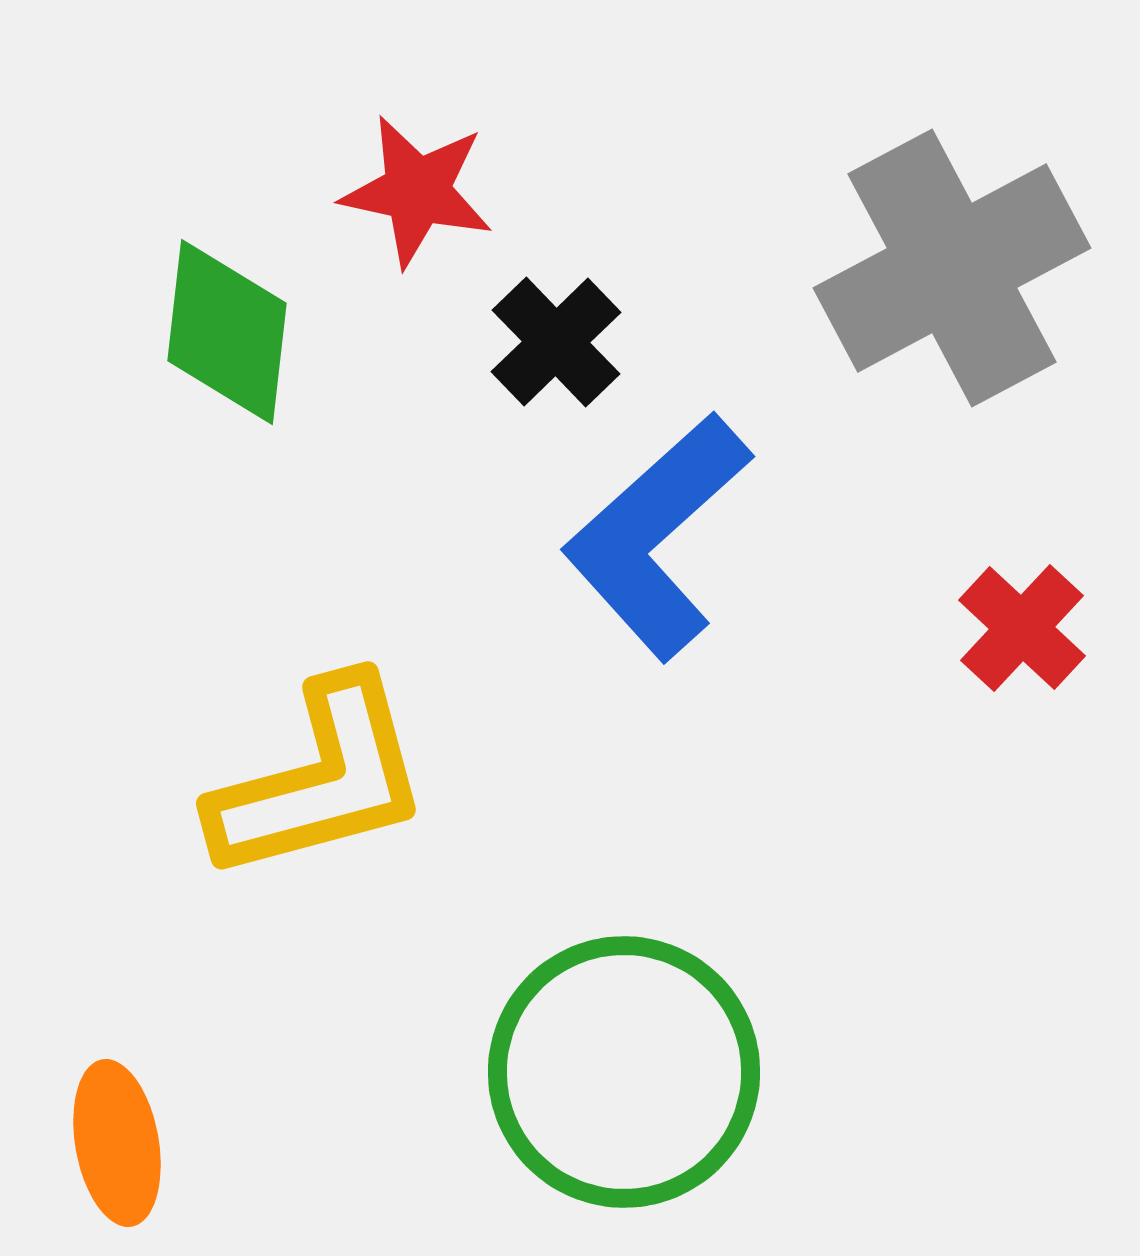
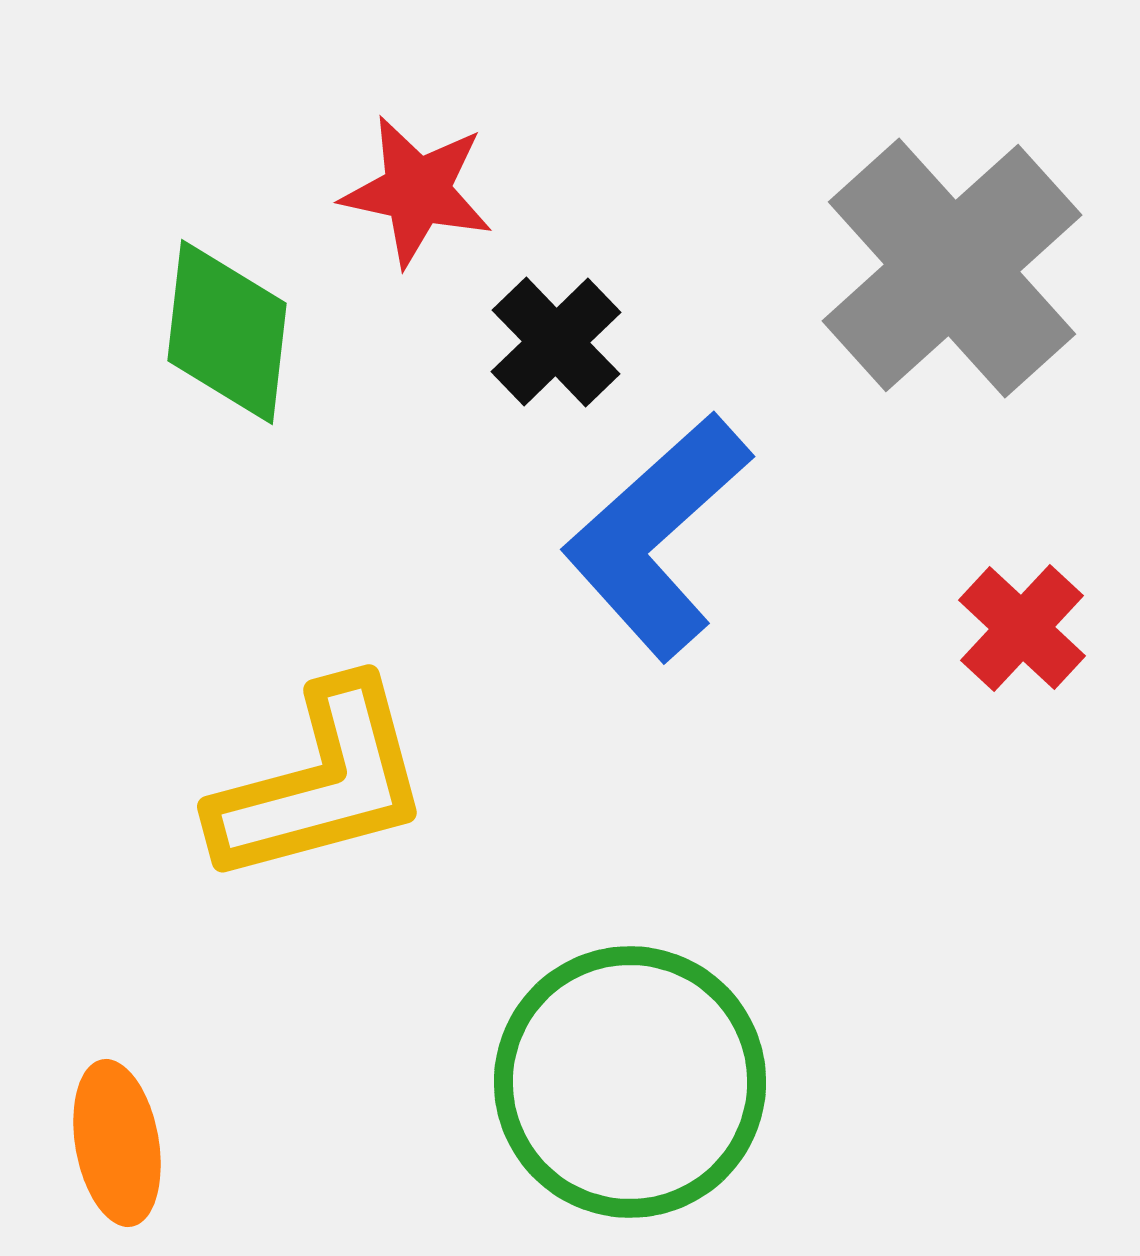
gray cross: rotated 14 degrees counterclockwise
yellow L-shape: moved 1 px right, 3 px down
green circle: moved 6 px right, 10 px down
